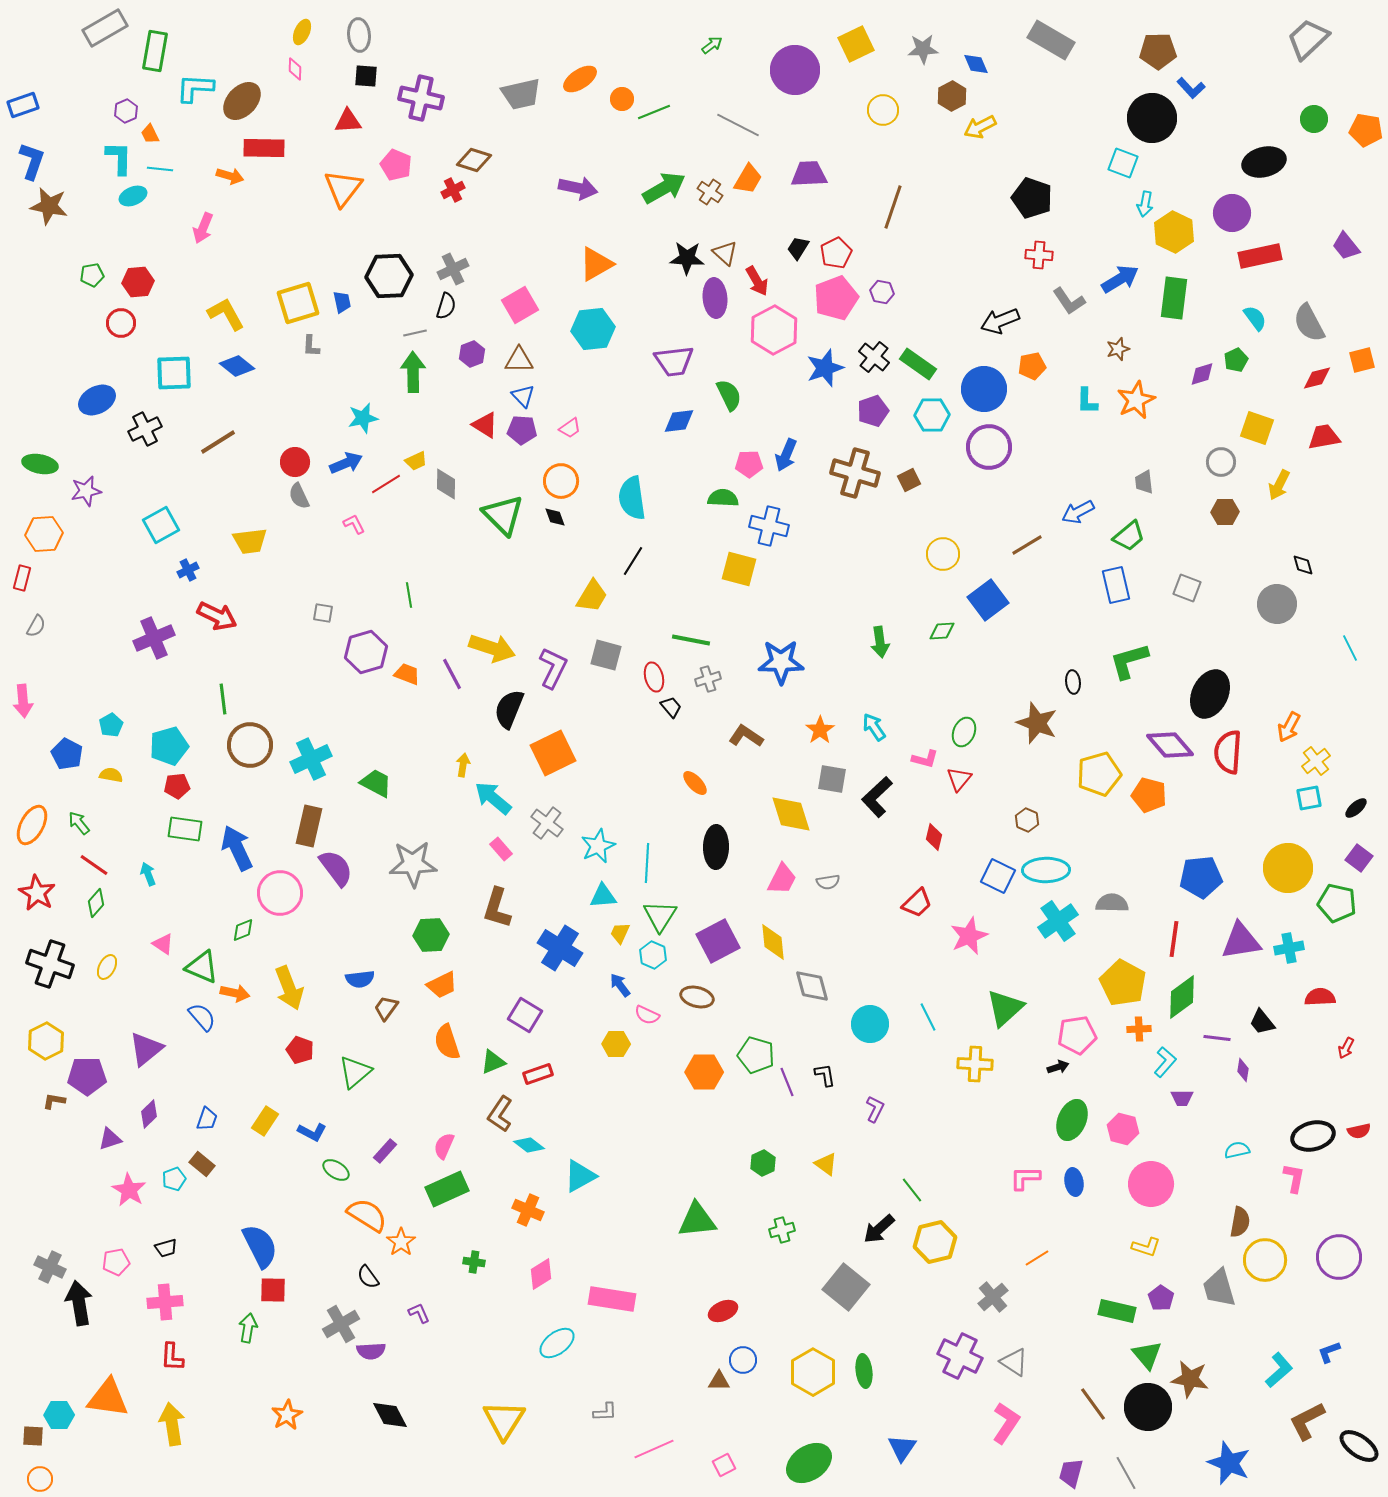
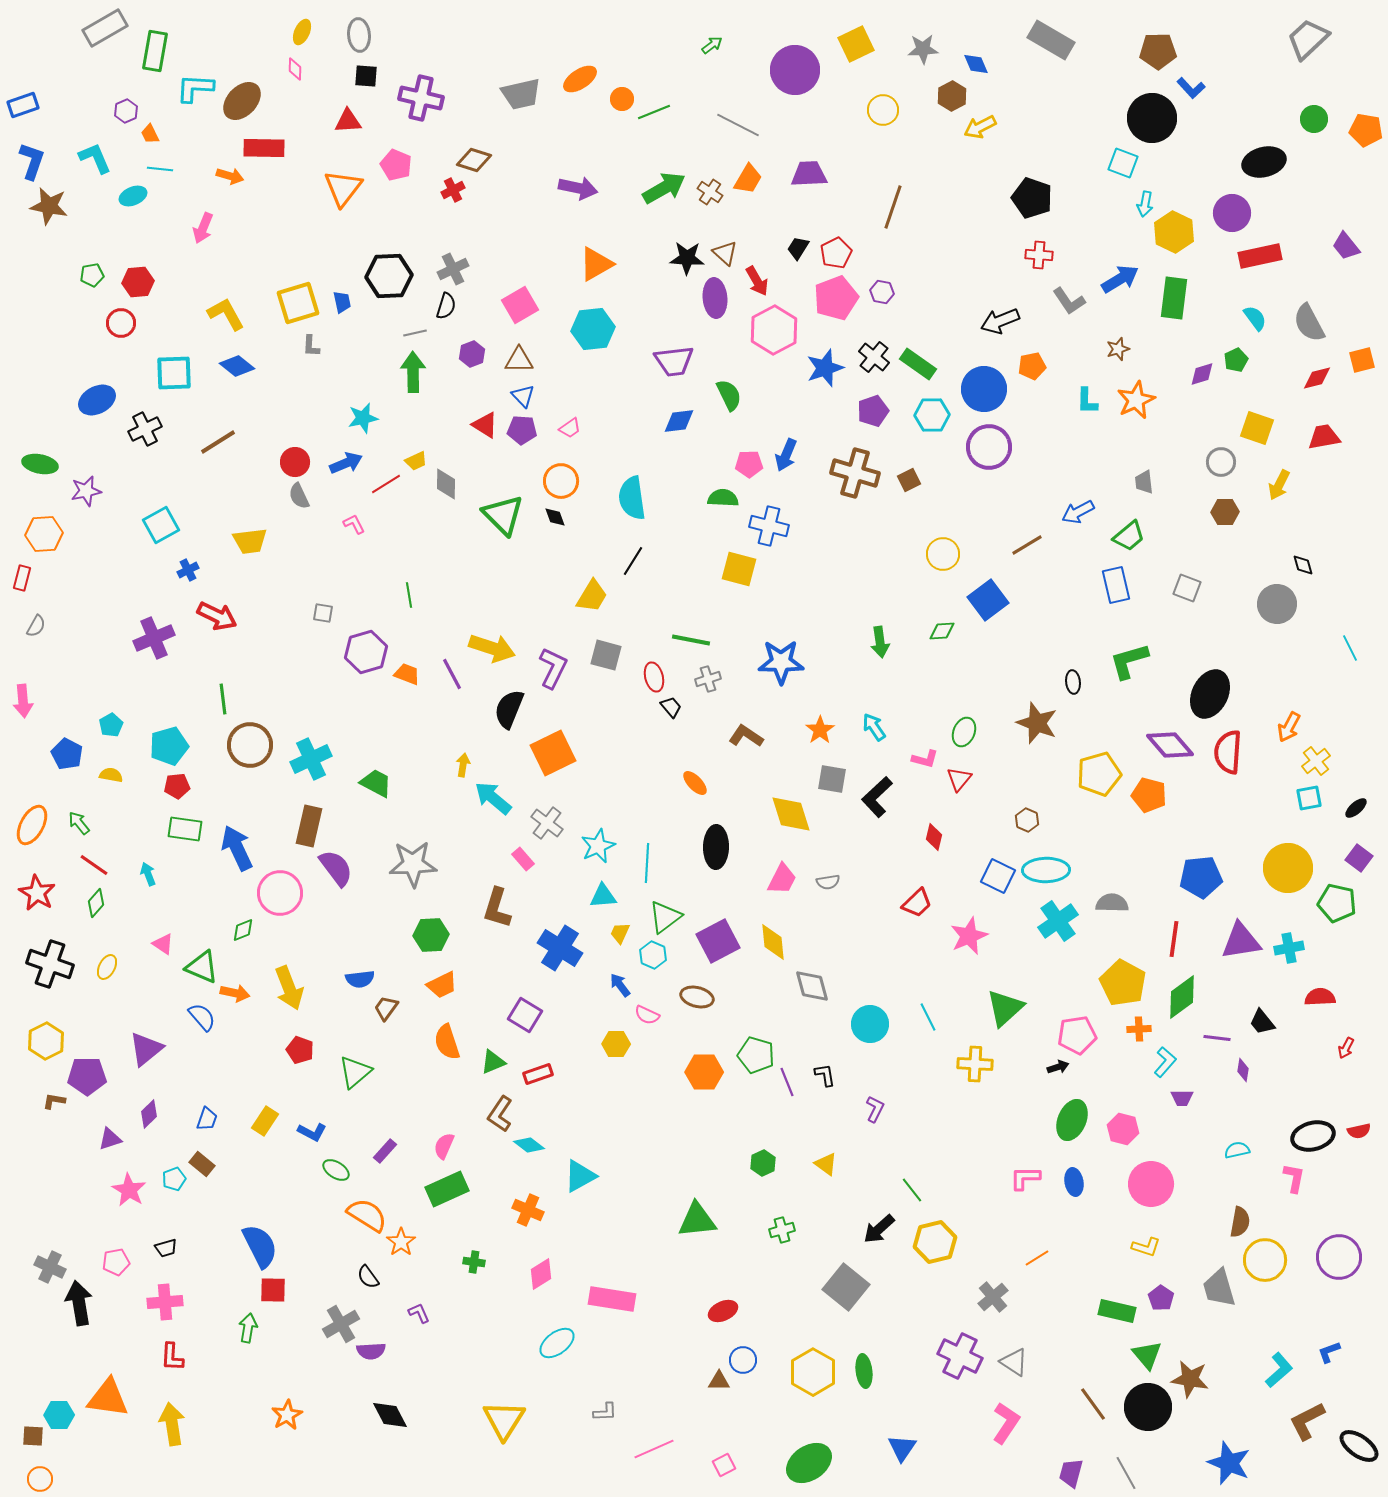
cyan L-shape at (119, 158): moved 24 px left; rotated 24 degrees counterclockwise
pink rectangle at (501, 849): moved 22 px right, 10 px down
green triangle at (660, 916): moved 5 px right, 1 px down; rotated 21 degrees clockwise
